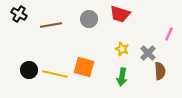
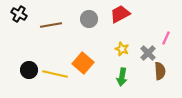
red trapezoid: rotated 135 degrees clockwise
pink line: moved 3 px left, 4 px down
orange square: moved 1 px left, 4 px up; rotated 25 degrees clockwise
